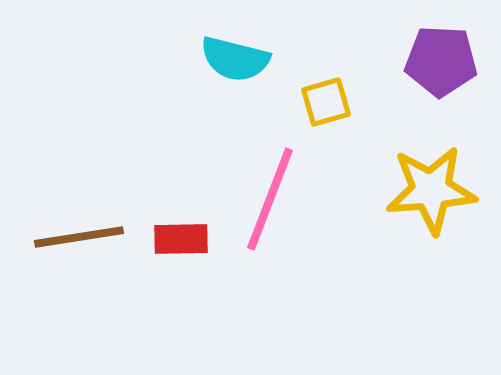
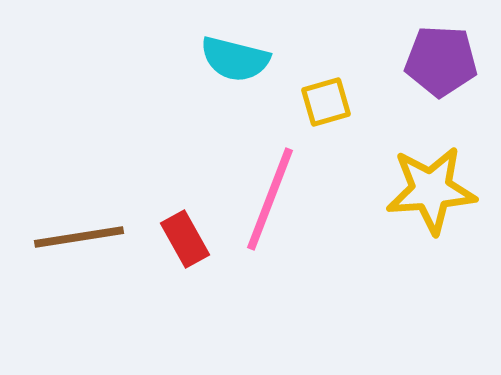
red rectangle: moved 4 px right; rotated 62 degrees clockwise
